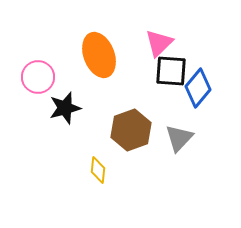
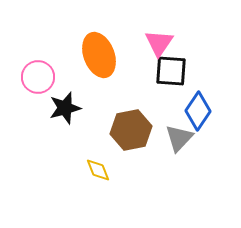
pink triangle: rotated 12 degrees counterclockwise
blue diamond: moved 23 px down; rotated 6 degrees counterclockwise
brown hexagon: rotated 9 degrees clockwise
yellow diamond: rotated 28 degrees counterclockwise
